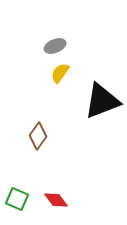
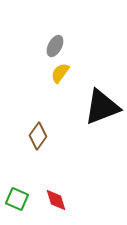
gray ellipse: rotated 40 degrees counterclockwise
black triangle: moved 6 px down
red diamond: rotated 20 degrees clockwise
